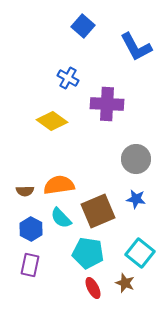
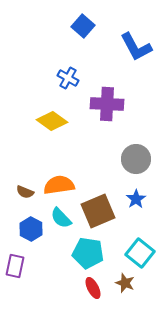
brown semicircle: moved 1 px down; rotated 24 degrees clockwise
blue star: rotated 30 degrees clockwise
purple rectangle: moved 15 px left, 1 px down
